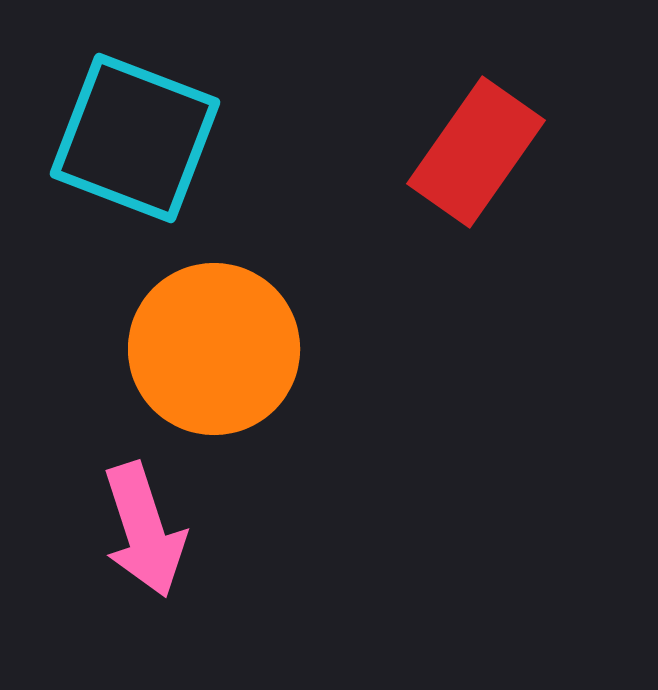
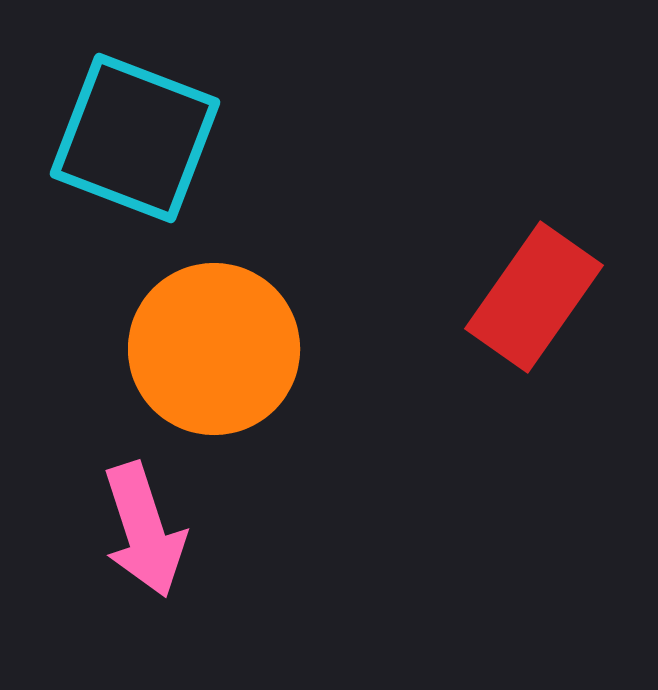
red rectangle: moved 58 px right, 145 px down
